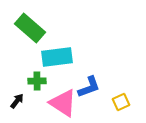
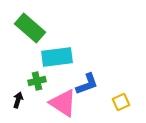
green cross: rotated 12 degrees counterclockwise
blue L-shape: moved 2 px left, 3 px up
black arrow: moved 1 px right, 1 px up; rotated 21 degrees counterclockwise
